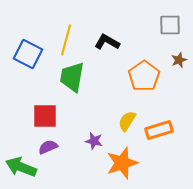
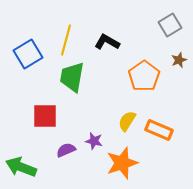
gray square: rotated 30 degrees counterclockwise
blue square: rotated 32 degrees clockwise
orange rectangle: rotated 40 degrees clockwise
purple semicircle: moved 18 px right, 3 px down
